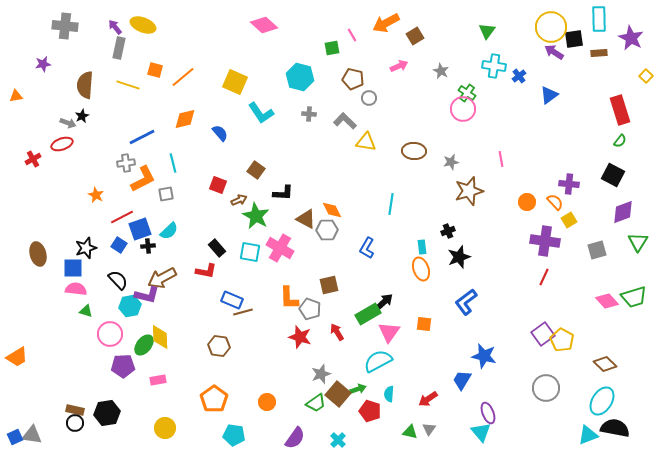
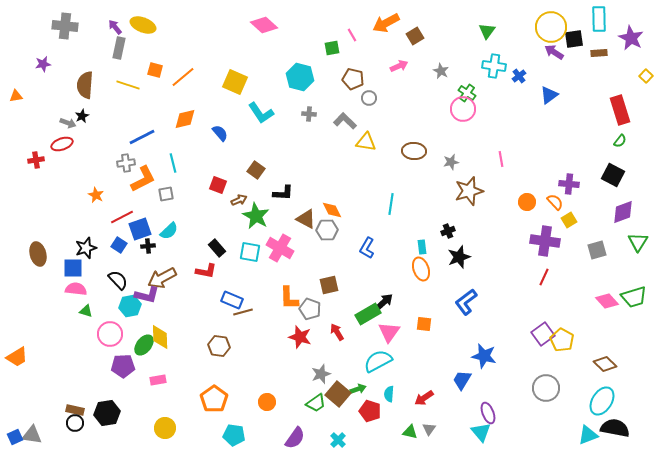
red cross at (33, 159): moved 3 px right, 1 px down; rotated 21 degrees clockwise
red arrow at (428, 399): moved 4 px left, 1 px up
